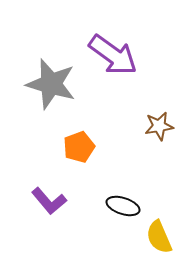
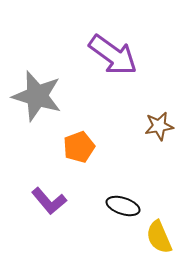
gray star: moved 14 px left, 12 px down
